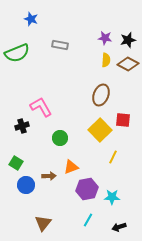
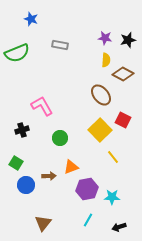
brown diamond: moved 5 px left, 10 px down
brown ellipse: rotated 60 degrees counterclockwise
pink L-shape: moved 1 px right, 1 px up
red square: rotated 21 degrees clockwise
black cross: moved 4 px down
yellow line: rotated 64 degrees counterclockwise
